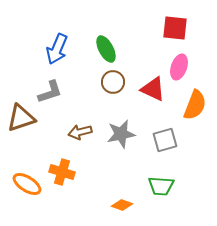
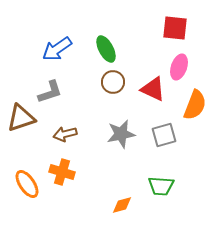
blue arrow: rotated 32 degrees clockwise
brown arrow: moved 15 px left, 2 px down
gray square: moved 1 px left, 5 px up
orange ellipse: rotated 24 degrees clockwise
orange diamond: rotated 35 degrees counterclockwise
